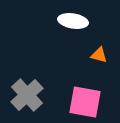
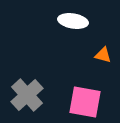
orange triangle: moved 4 px right
